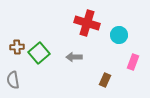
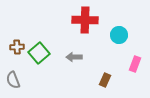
red cross: moved 2 px left, 3 px up; rotated 15 degrees counterclockwise
pink rectangle: moved 2 px right, 2 px down
gray semicircle: rotated 12 degrees counterclockwise
